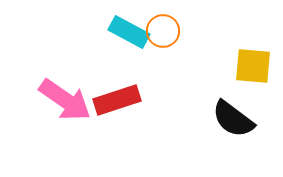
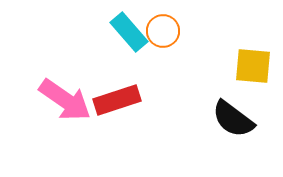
cyan rectangle: rotated 21 degrees clockwise
